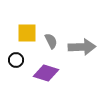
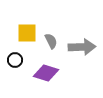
black circle: moved 1 px left
